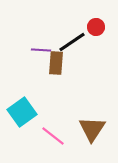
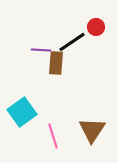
brown triangle: moved 1 px down
pink line: rotated 35 degrees clockwise
